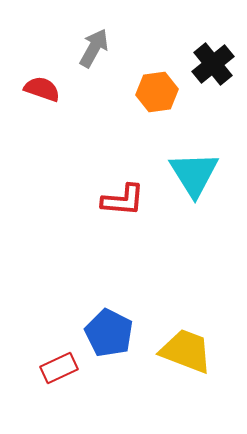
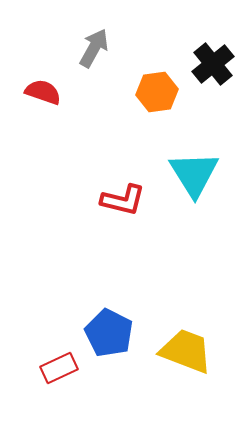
red semicircle: moved 1 px right, 3 px down
red L-shape: rotated 9 degrees clockwise
